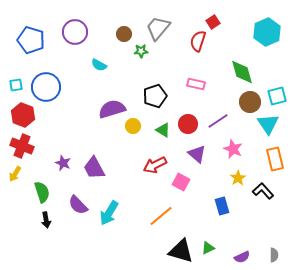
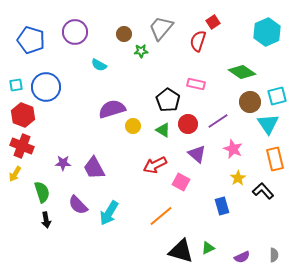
gray trapezoid at (158, 28): moved 3 px right
green diamond at (242, 72): rotated 40 degrees counterclockwise
black pentagon at (155, 96): moved 13 px right, 4 px down; rotated 20 degrees counterclockwise
purple star at (63, 163): rotated 21 degrees counterclockwise
